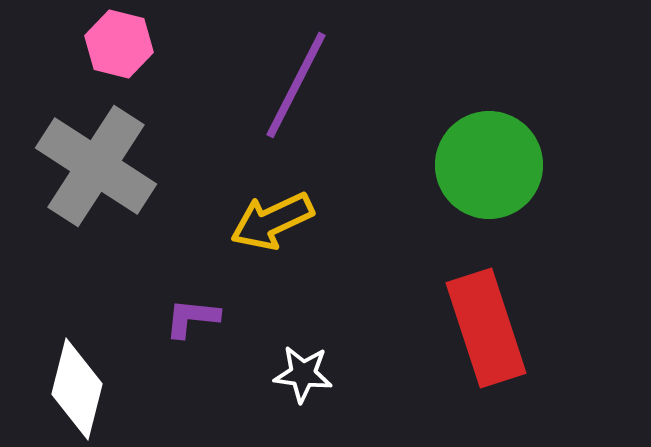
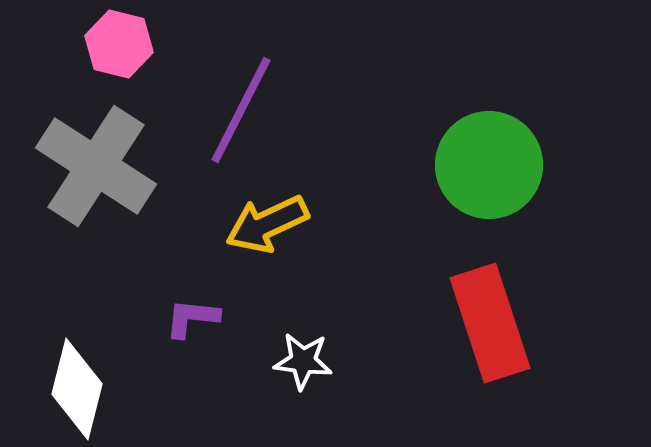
purple line: moved 55 px left, 25 px down
yellow arrow: moved 5 px left, 3 px down
red rectangle: moved 4 px right, 5 px up
white star: moved 13 px up
